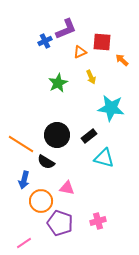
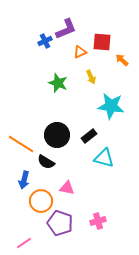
green star: rotated 24 degrees counterclockwise
cyan star: moved 2 px up
